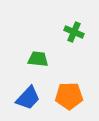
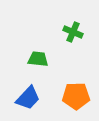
green cross: moved 1 px left
orange pentagon: moved 7 px right
